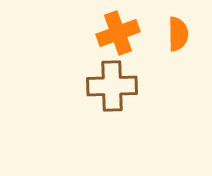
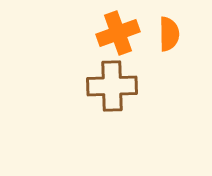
orange semicircle: moved 9 px left
